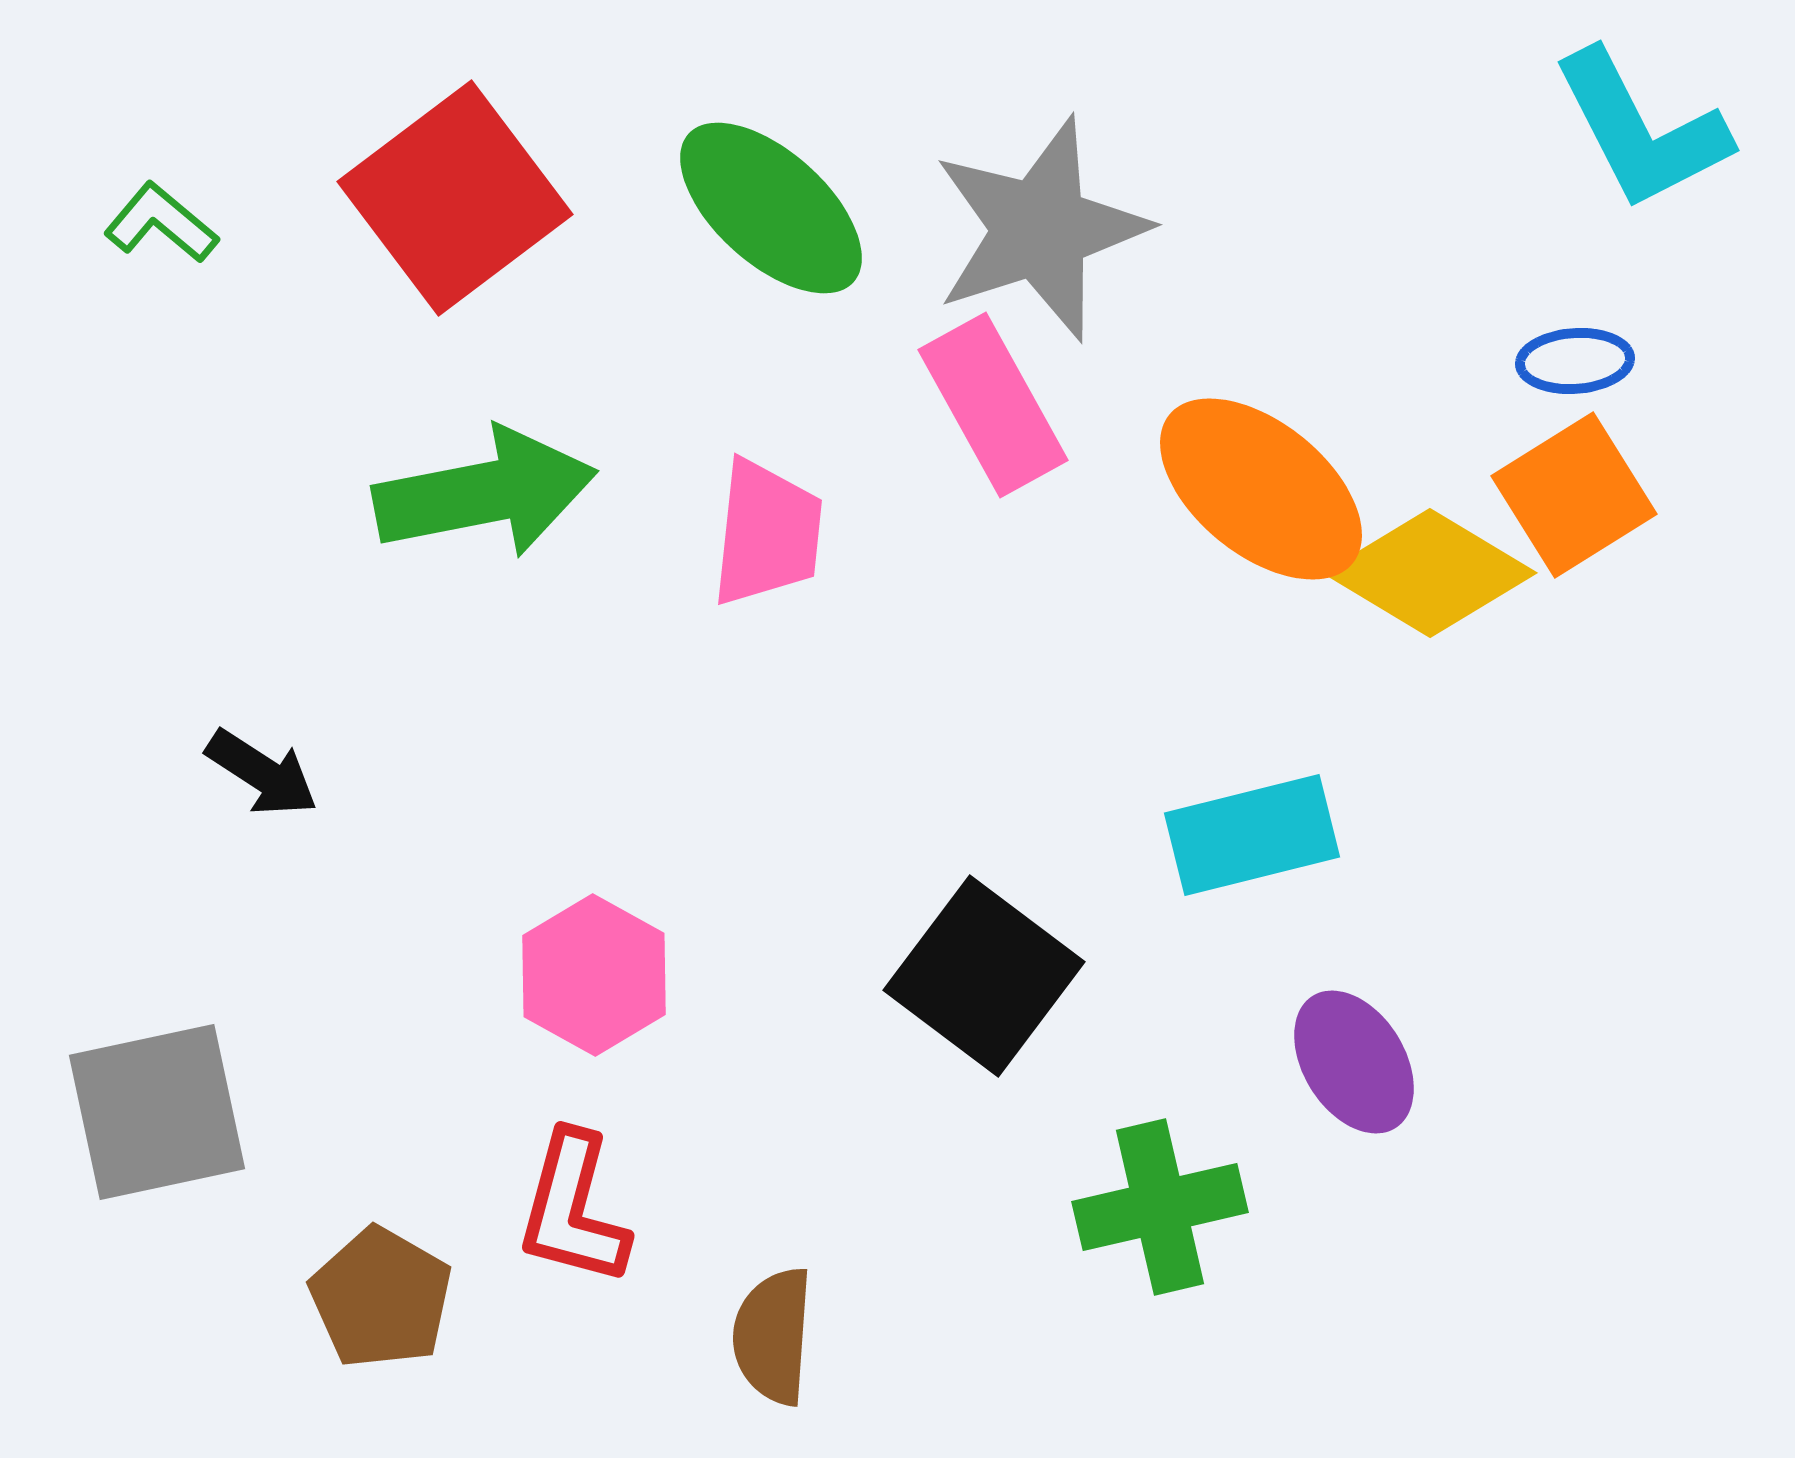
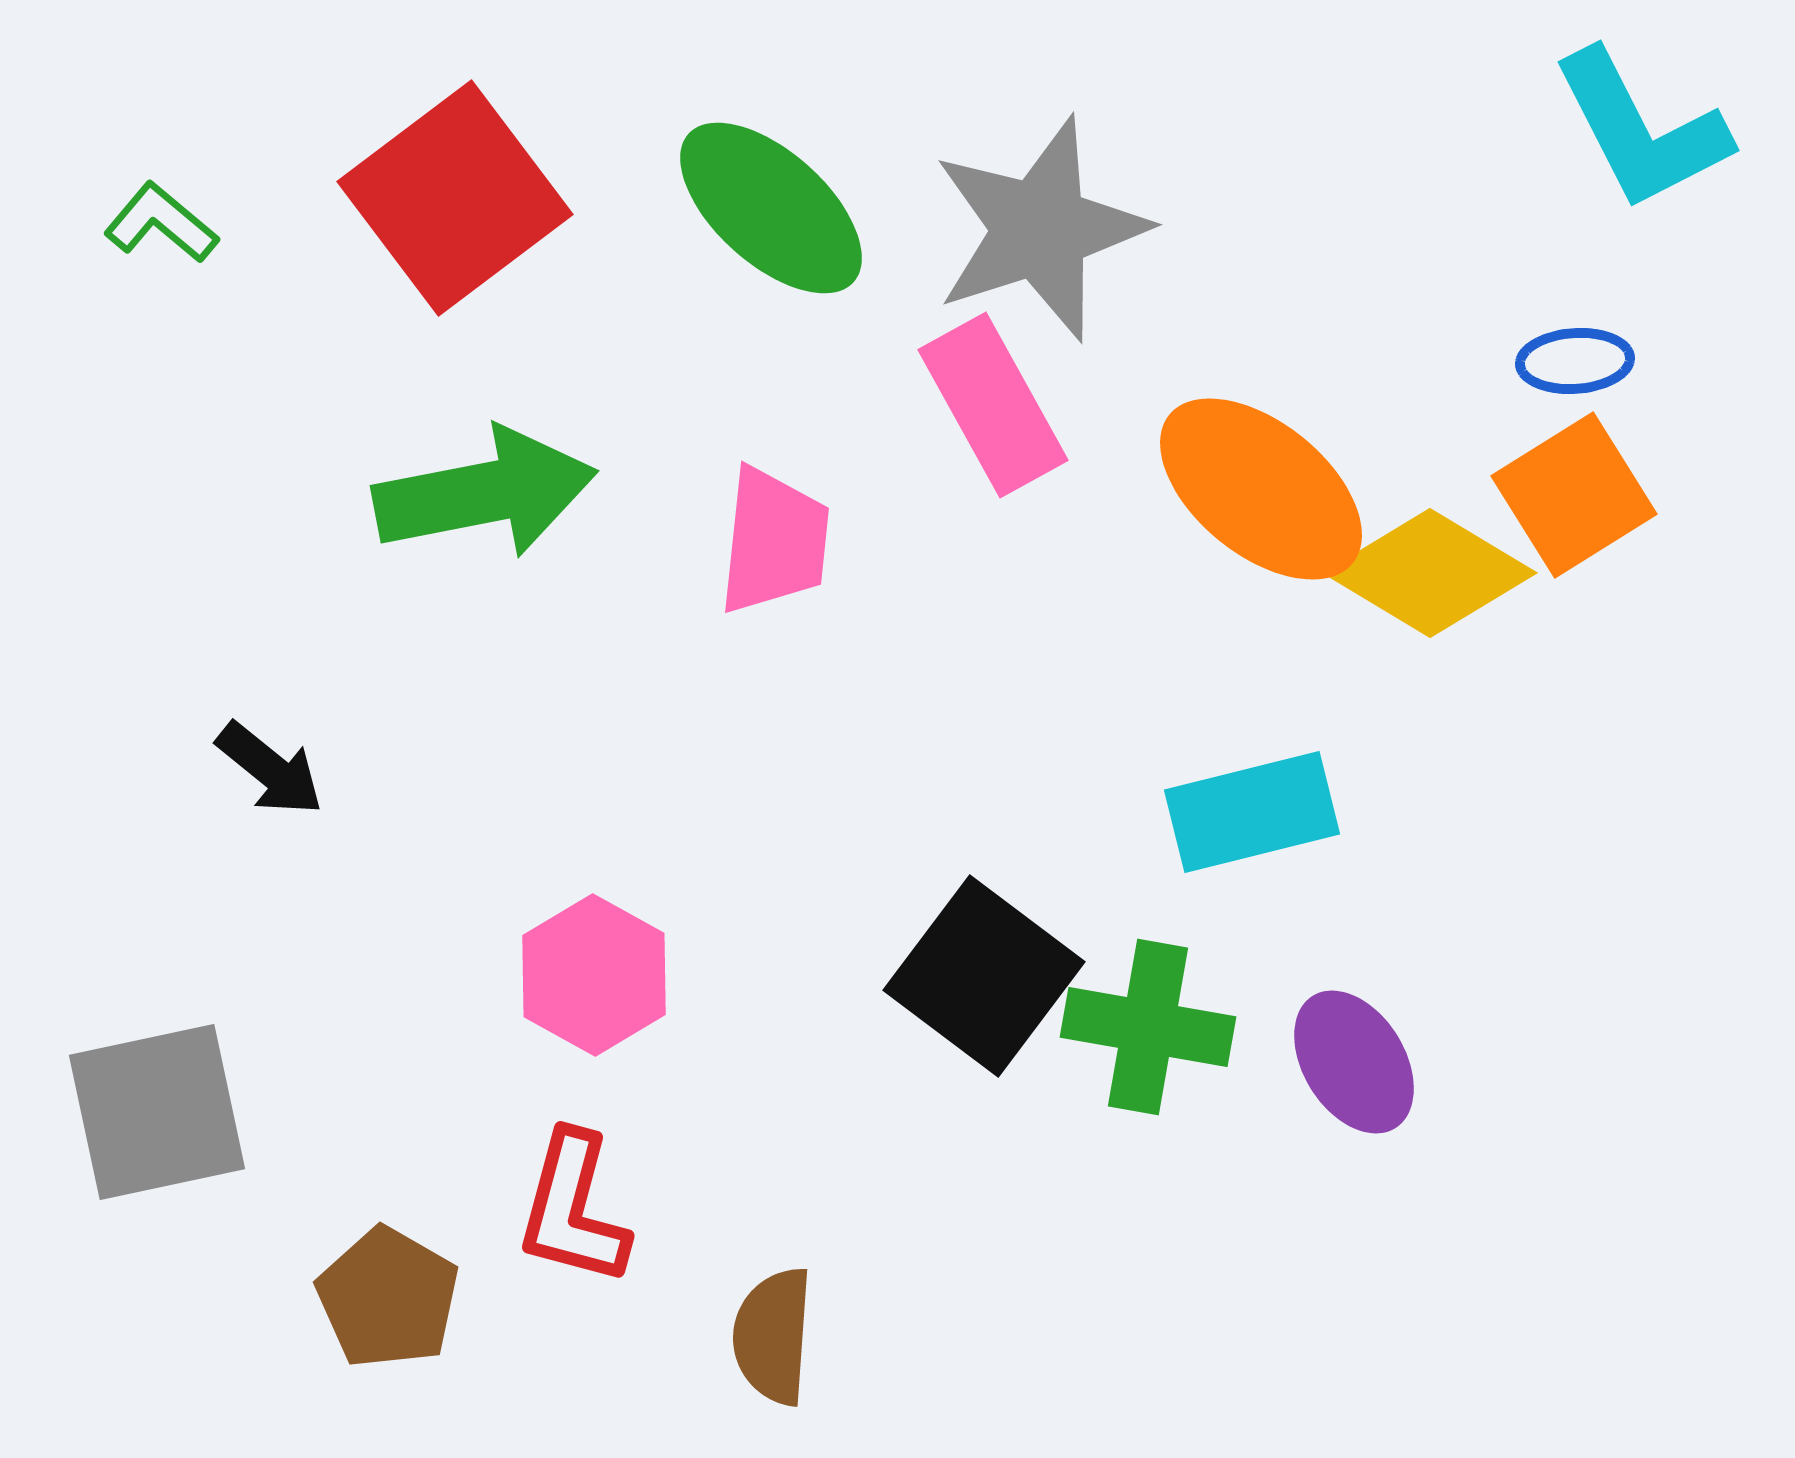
pink trapezoid: moved 7 px right, 8 px down
black arrow: moved 8 px right, 4 px up; rotated 6 degrees clockwise
cyan rectangle: moved 23 px up
green cross: moved 12 px left, 180 px up; rotated 23 degrees clockwise
brown pentagon: moved 7 px right
